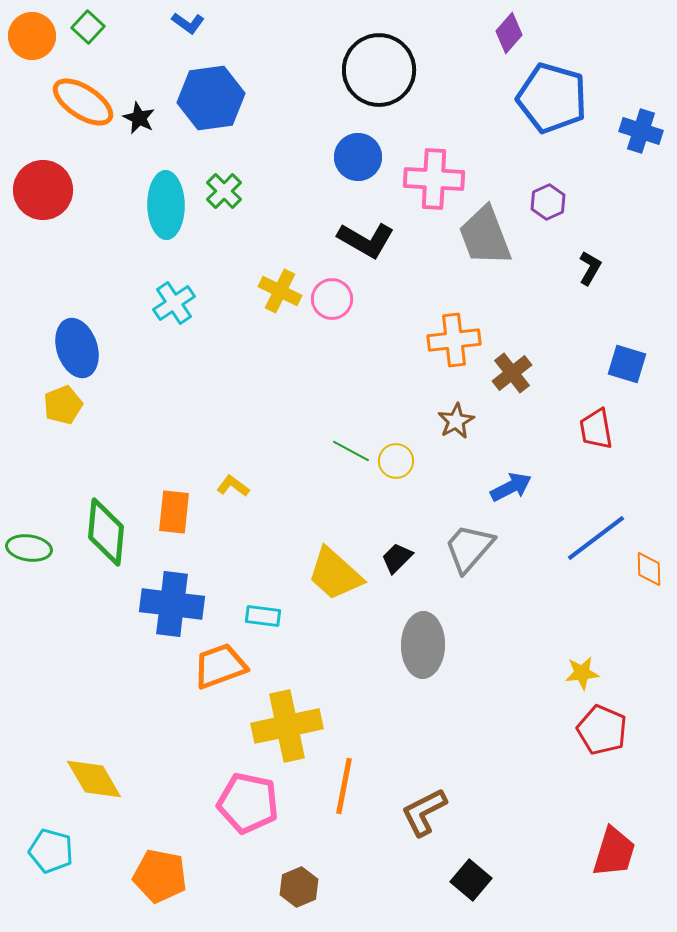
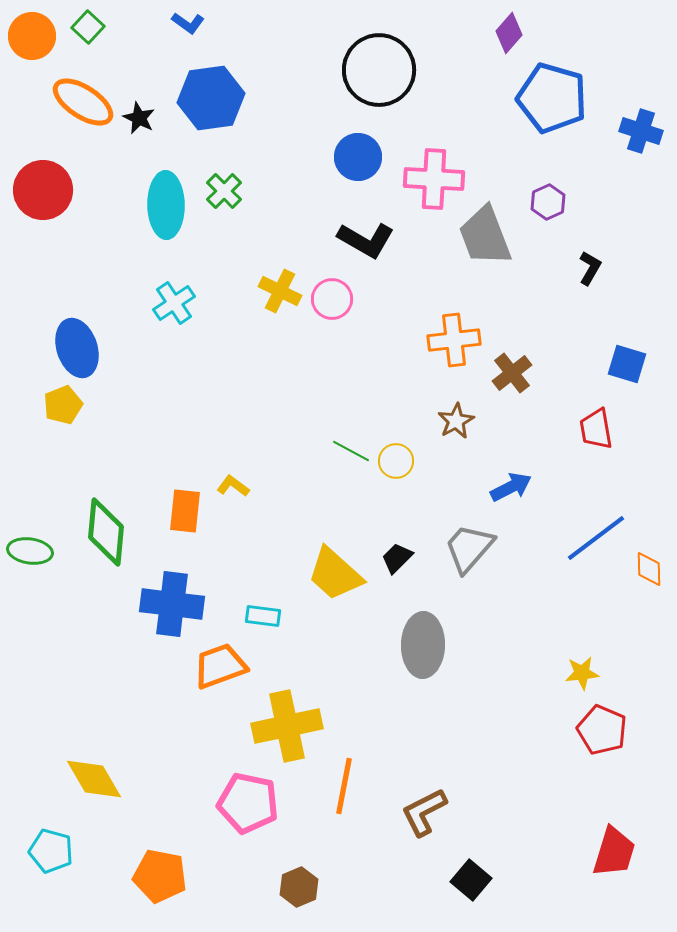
orange rectangle at (174, 512): moved 11 px right, 1 px up
green ellipse at (29, 548): moved 1 px right, 3 px down
